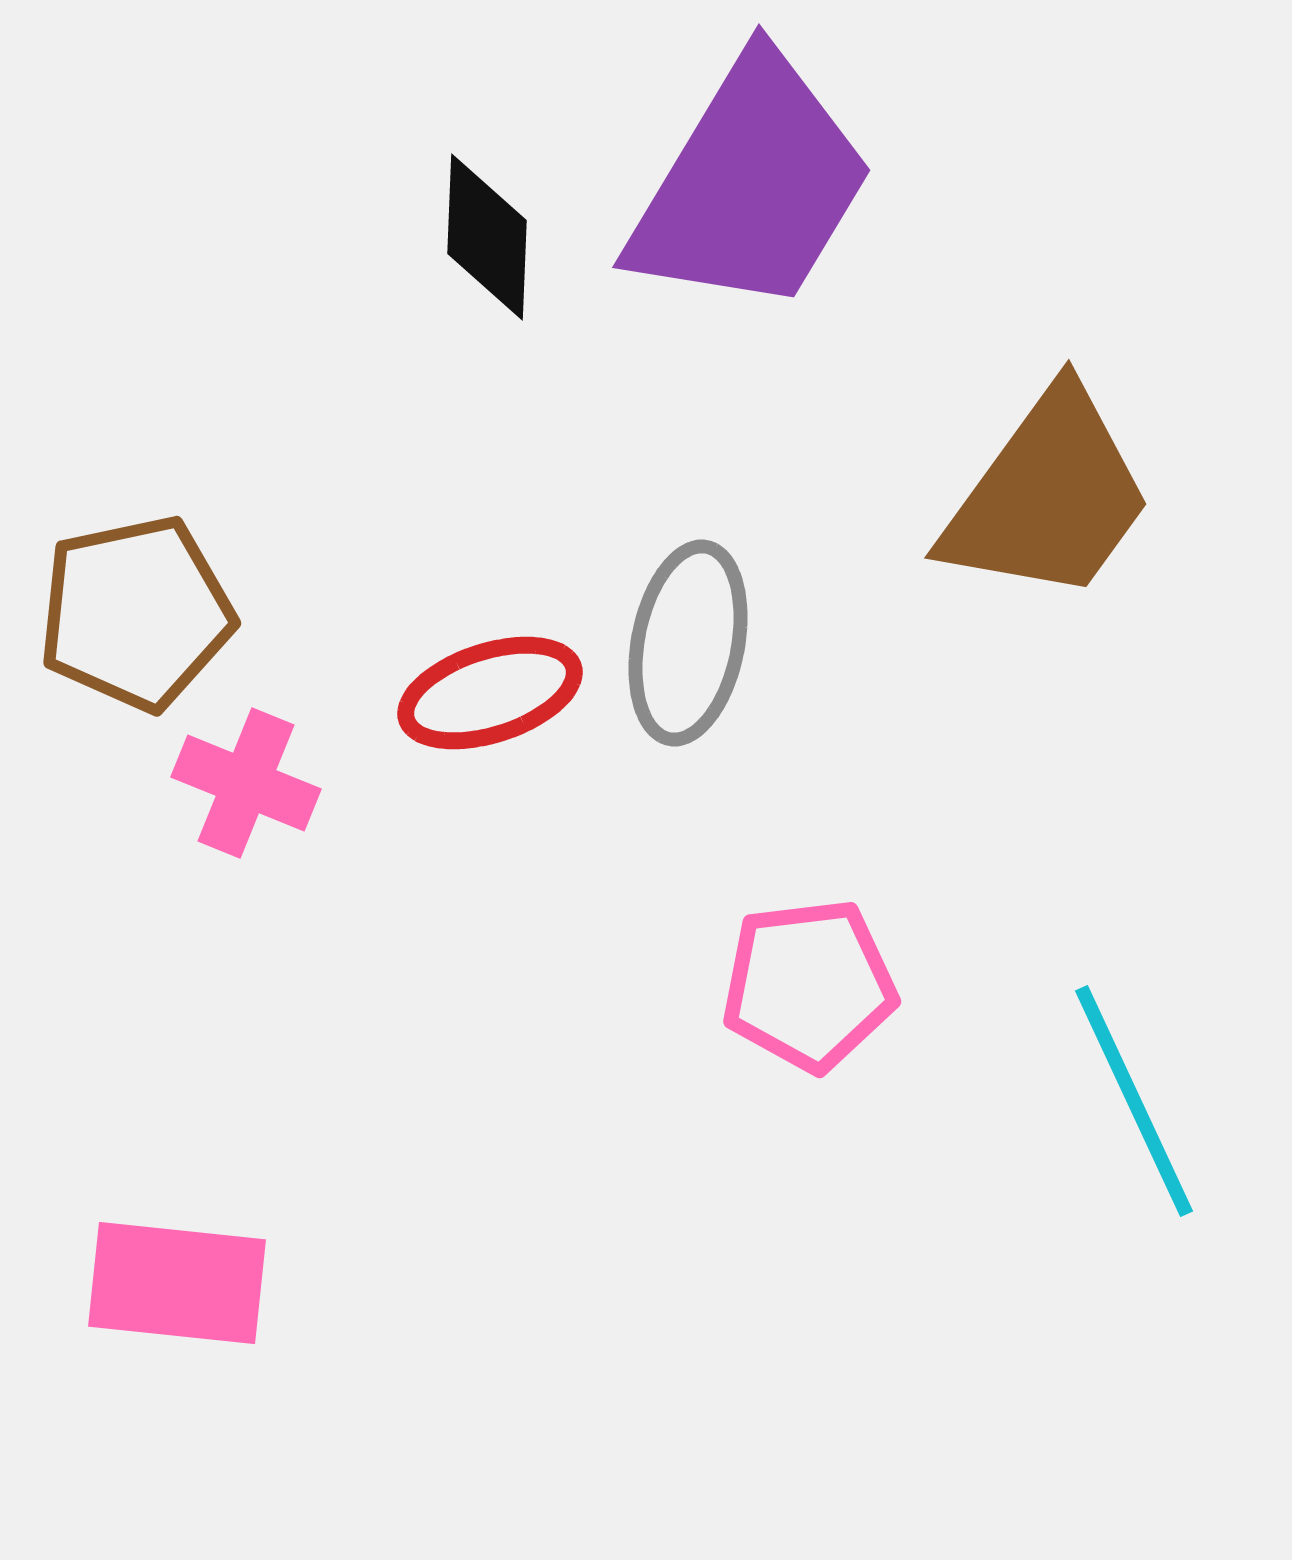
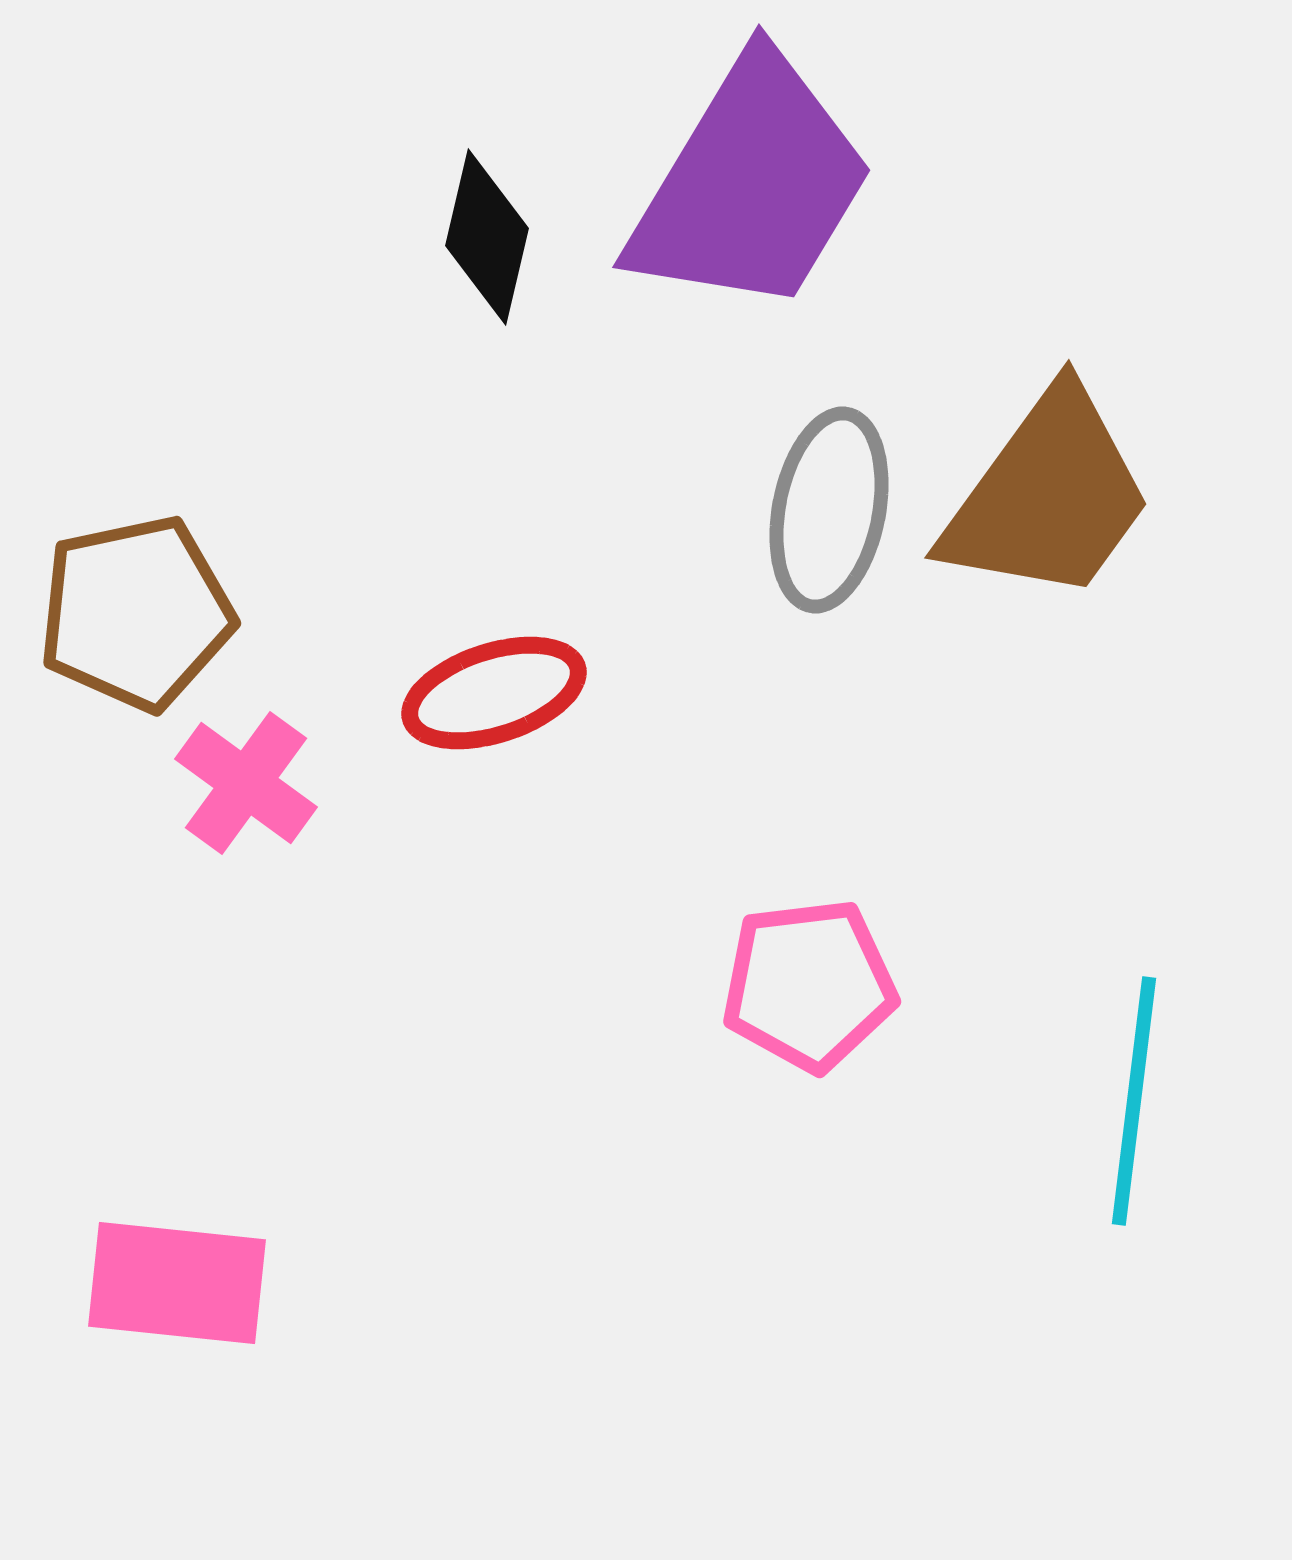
black diamond: rotated 11 degrees clockwise
gray ellipse: moved 141 px right, 133 px up
red ellipse: moved 4 px right
pink cross: rotated 14 degrees clockwise
cyan line: rotated 32 degrees clockwise
